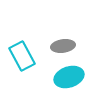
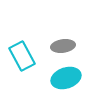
cyan ellipse: moved 3 px left, 1 px down
